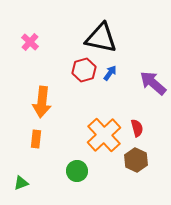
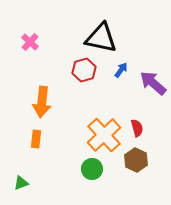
blue arrow: moved 11 px right, 3 px up
green circle: moved 15 px right, 2 px up
